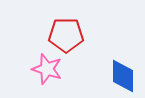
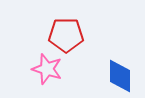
blue diamond: moved 3 px left
